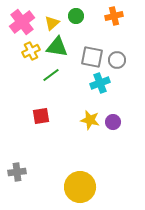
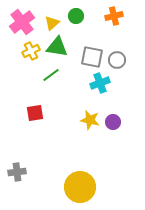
red square: moved 6 px left, 3 px up
